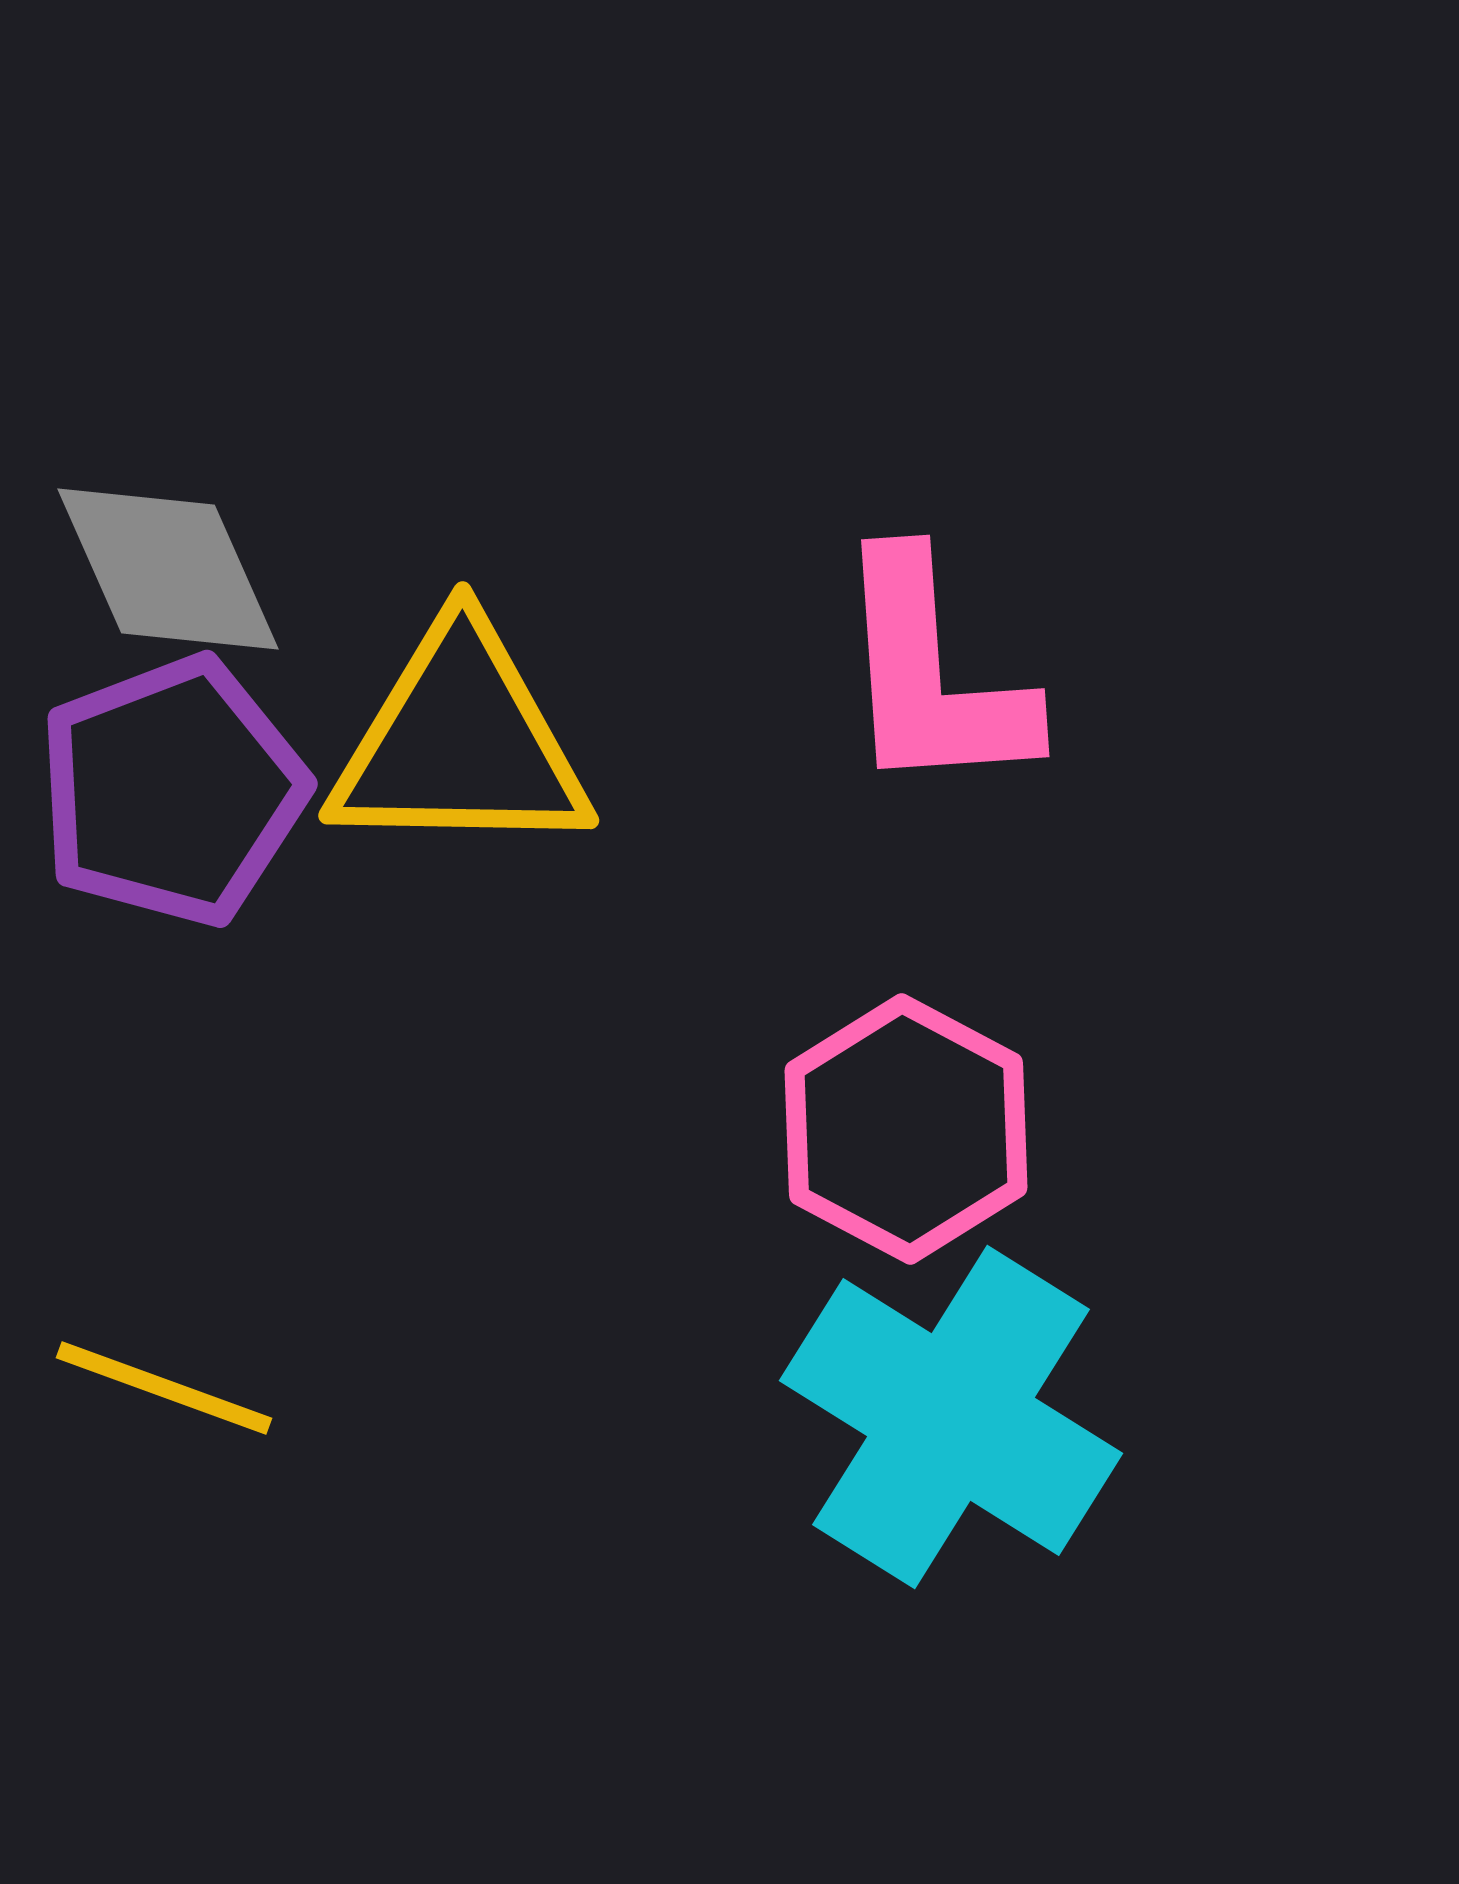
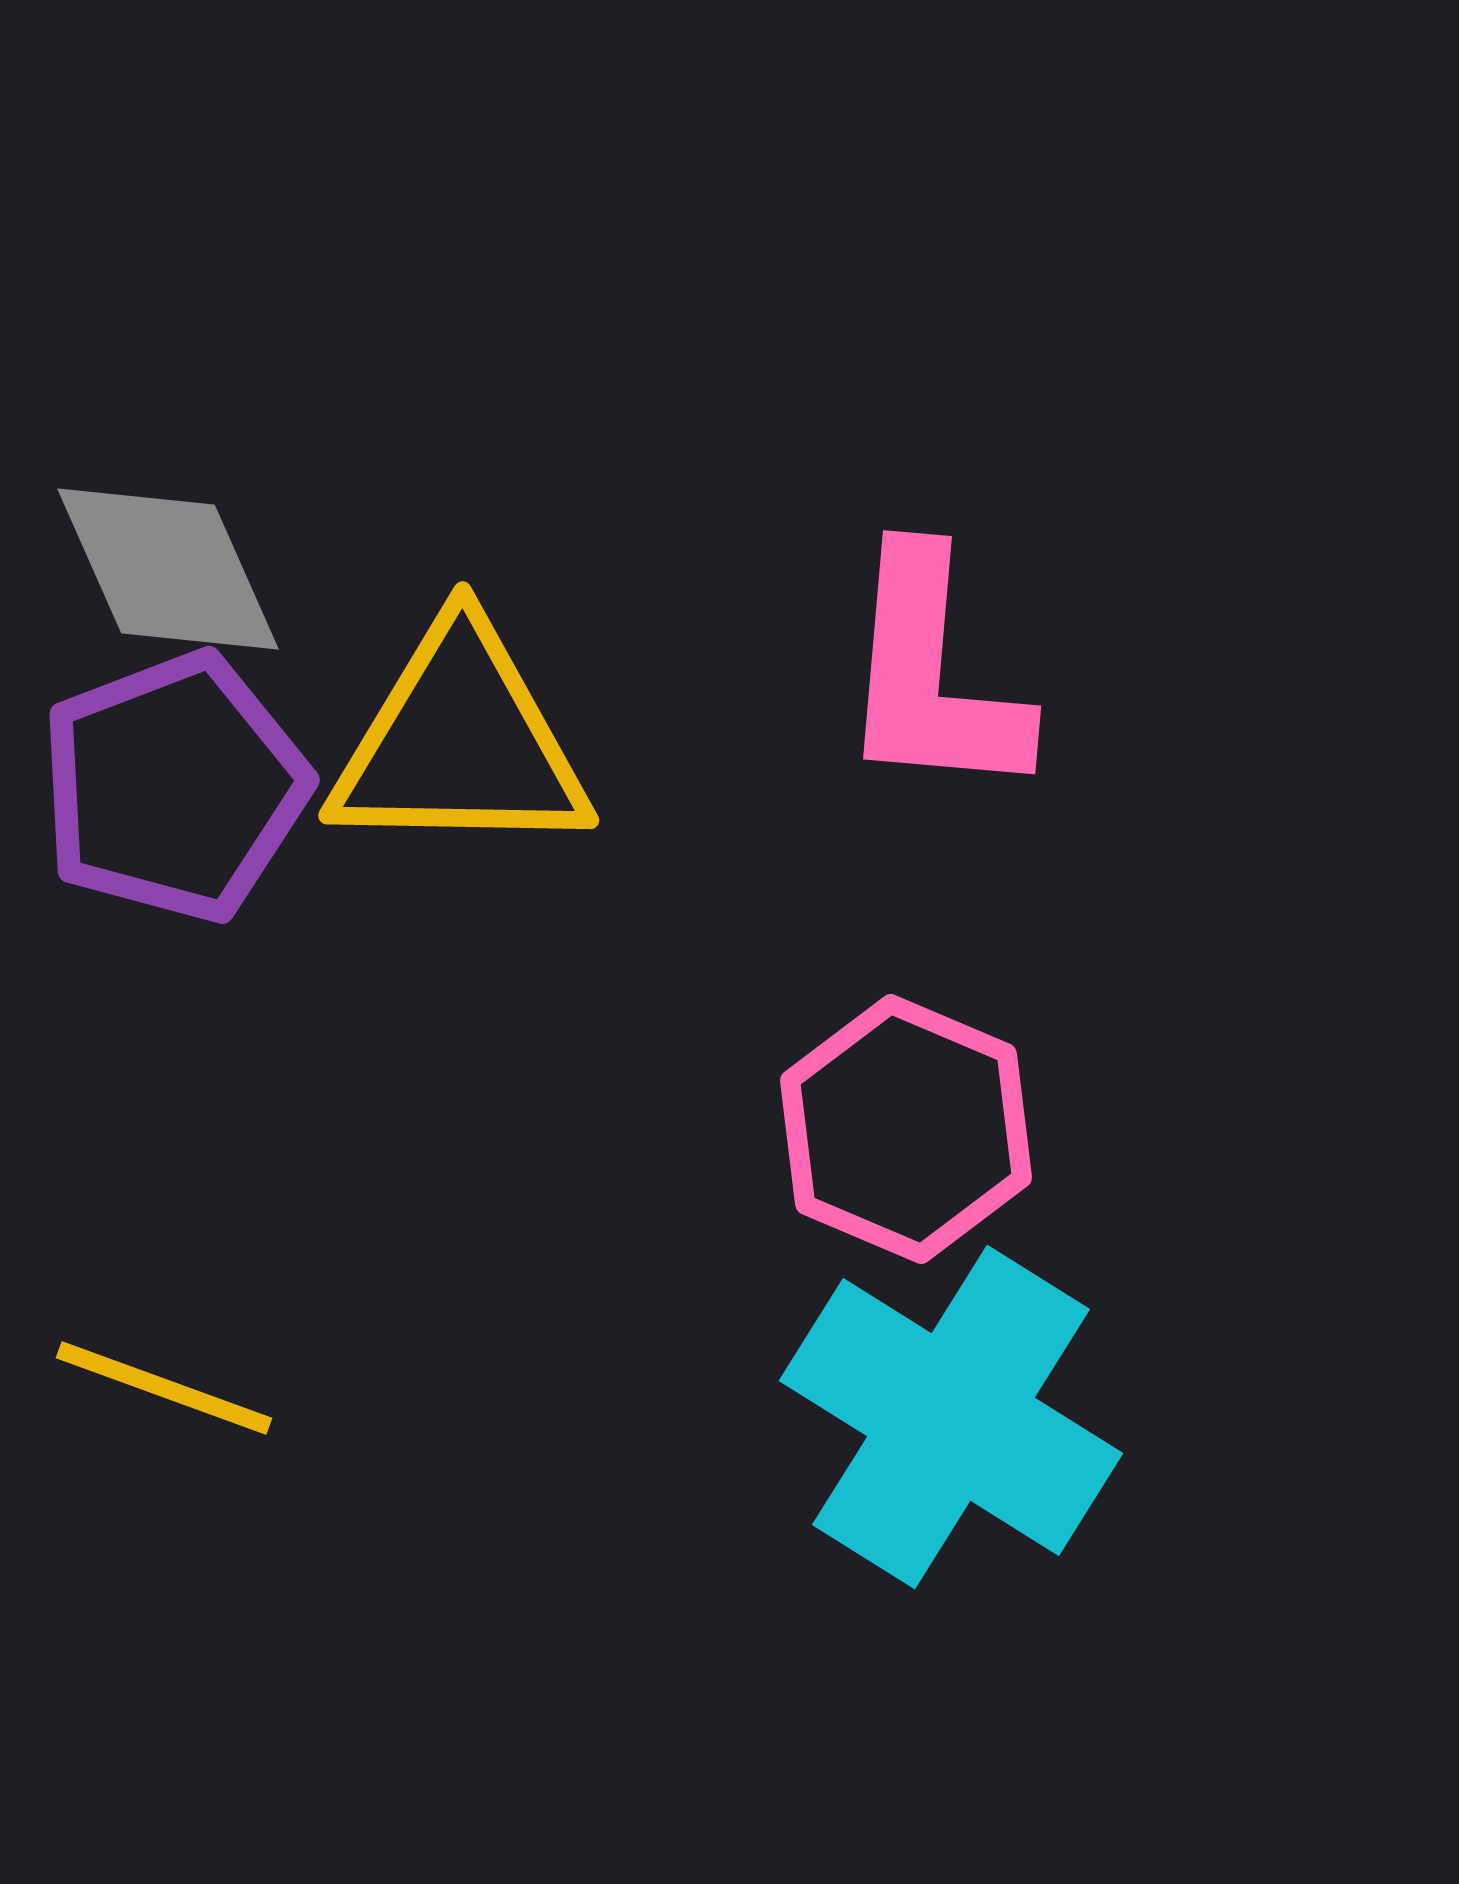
pink L-shape: rotated 9 degrees clockwise
purple pentagon: moved 2 px right, 4 px up
pink hexagon: rotated 5 degrees counterclockwise
